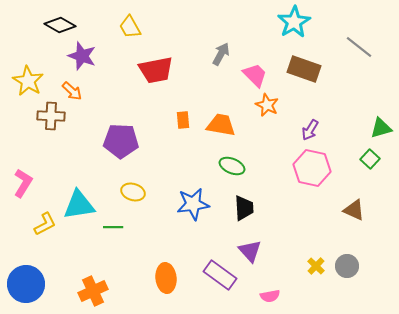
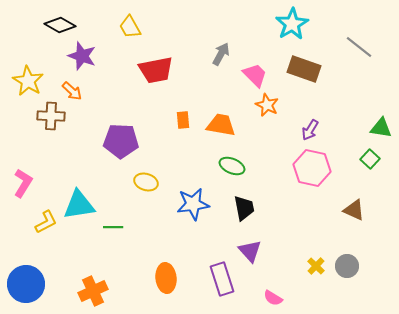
cyan star: moved 2 px left, 2 px down
green triangle: rotated 25 degrees clockwise
yellow ellipse: moved 13 px right, 10 px up
black trapezoid: rotated 8 degrees counterclockwise
yellow L-shape: moved 1 px right, 2 px up
purple rectangle: moved 2 px right, 4 px down; rotated 36 degrees clockwise
pink semicircle: moved 3 px right, 2 px down; rotated 42 degrees clockwise
